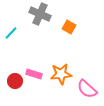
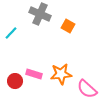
orange square: moved 1 px left, 1 px up
